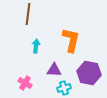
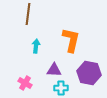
cyan cross: moved 3 px left; rotated 16 degrees clockwise
